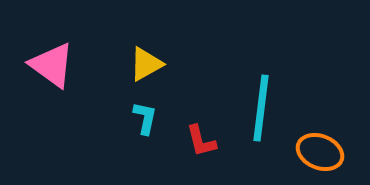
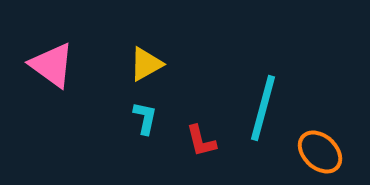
cyan line: moved 2 px right; rotated 8 degrees clockwise
orange ellipse: rotated 21 degrees clockwise
